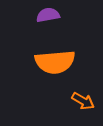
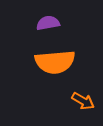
purple semicircle: moved 8 px down
